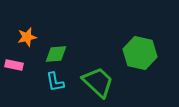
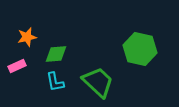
green hexagon: moved 4 px up
pink rectangle: moved 3 px right, 1 px down; rotated 36 degrees counterclockwise
